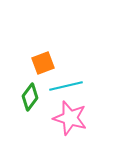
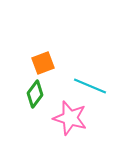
cyan line: moved 24 px right; rotated 36 degrees clockwise
green diamond: moved 5 px right, 3 px up
